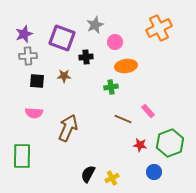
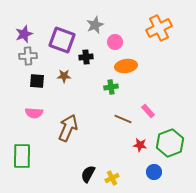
purple square: moved 2 px down
